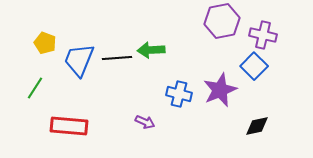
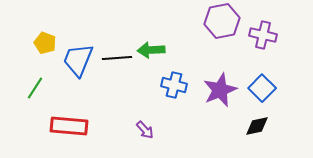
blue trapezoid: moved 1 px left
blue square: moved 8 px right, 22 px down
blue cross: moved 5 px left, 9 px up
purple arrow: moved 8 px down; rotated 24 degrees clockwise
